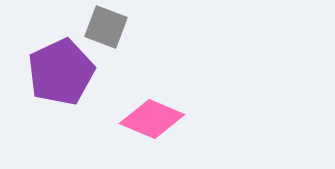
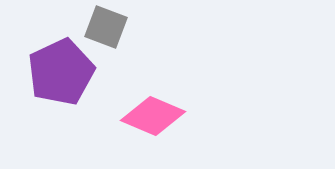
pink diamond: moved 1 px right, 3 px up
